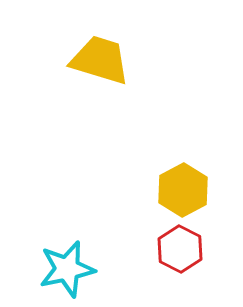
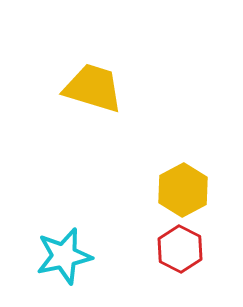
yellow trapezoid: moved 7 px left, 28 px down
cyan star: moved 3 px left, 13 px up
